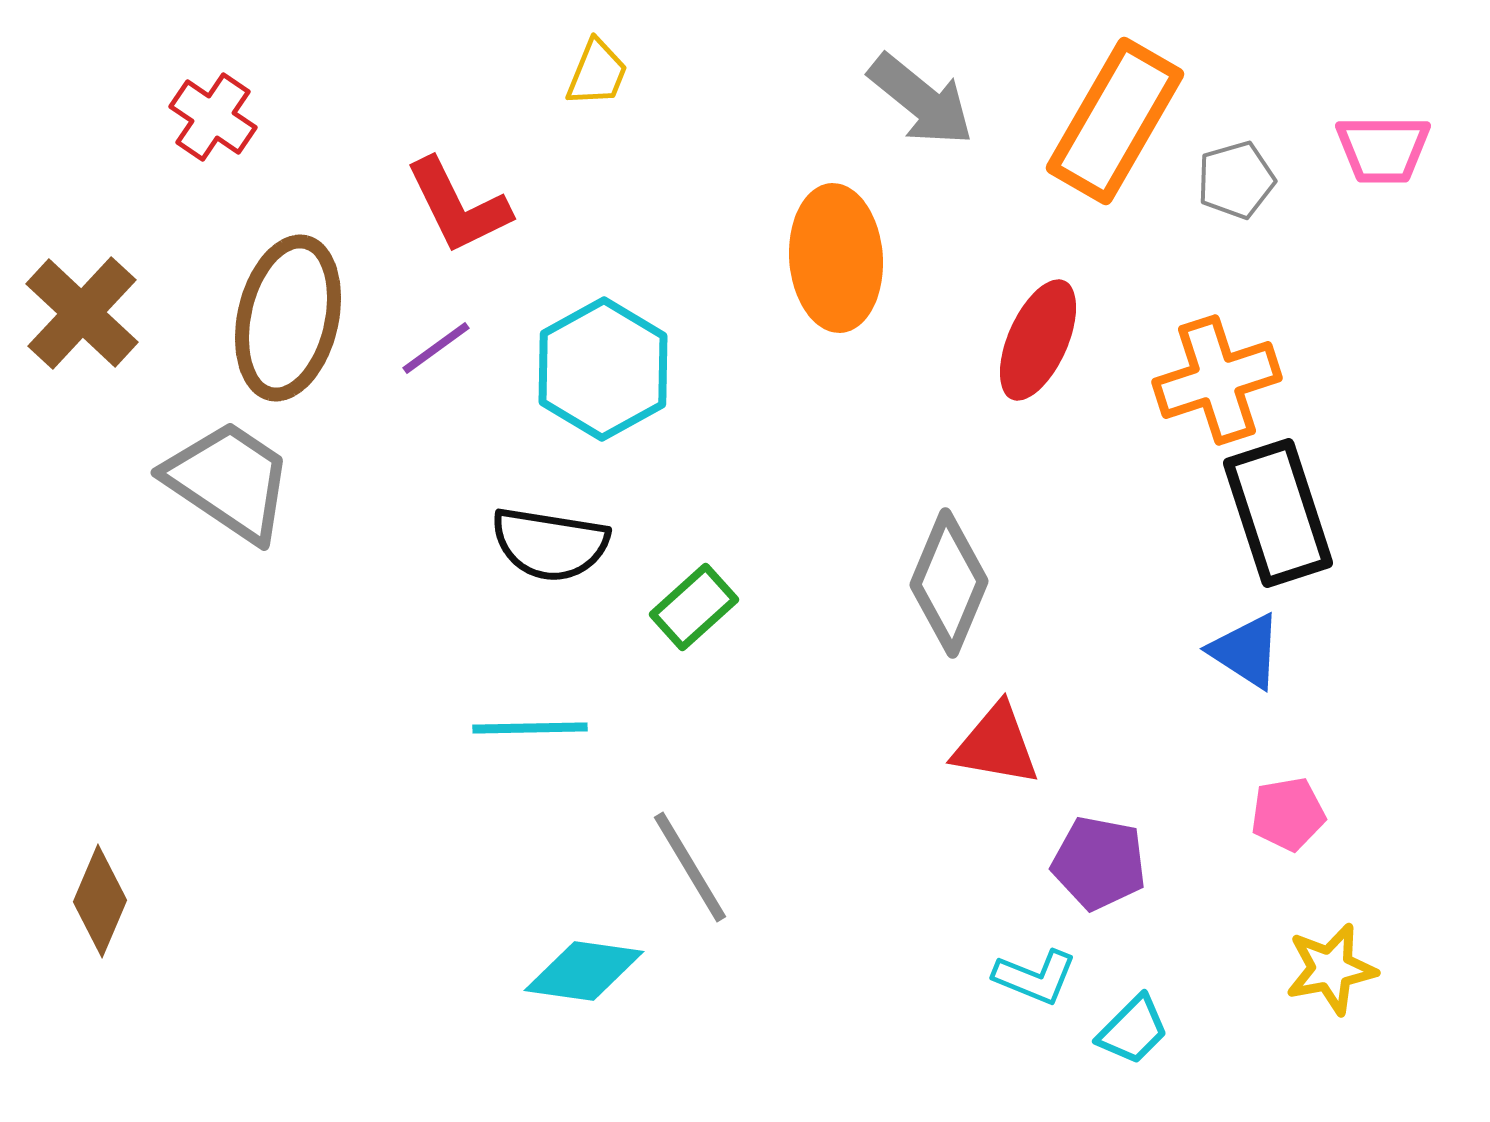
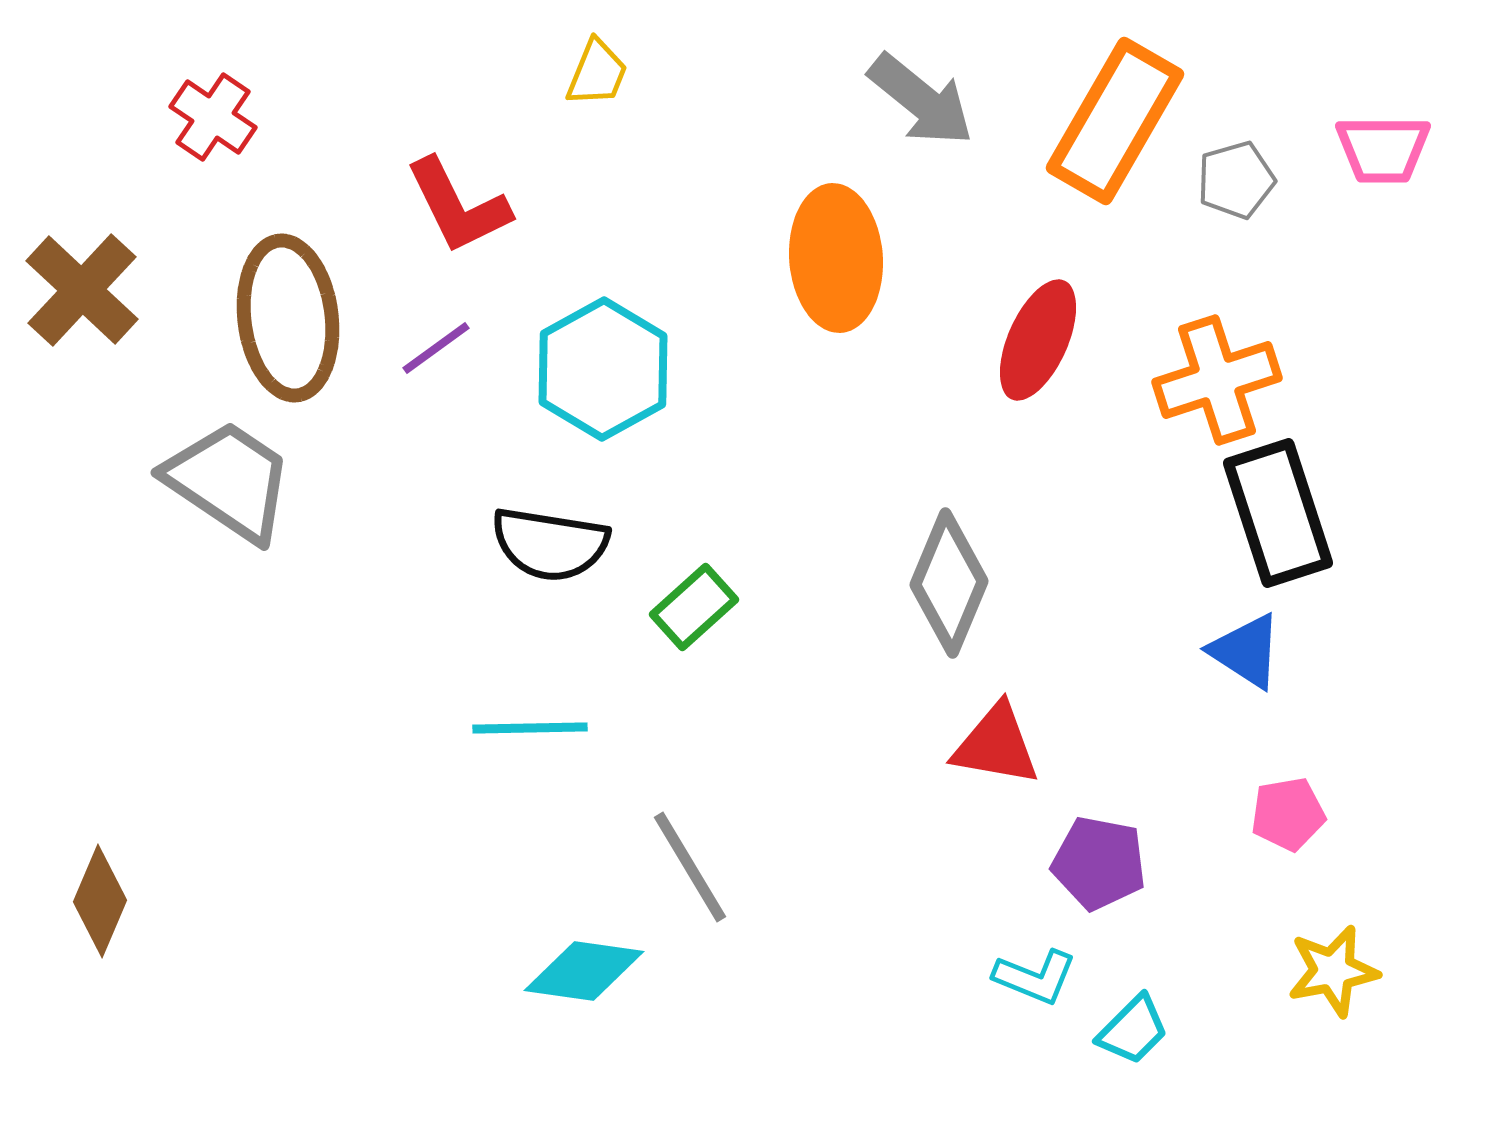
brown cross: moved 23 px up
brown ellipse: rotated 20 degrees counterclockwise
yellow star: moved 2 px right, 2 px down
